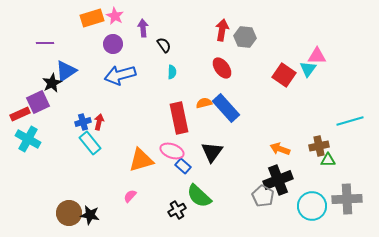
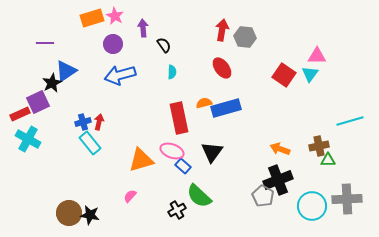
cyan triangle at (308, 69): moved 2 px right, 5 px down
blue rectangle at (226, 108): rotated 64 degrees counterclockwise
